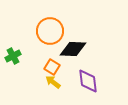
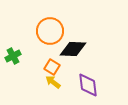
purple diamond: moved 4 px down
